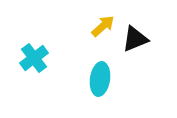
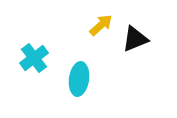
yellow arrow: moved 2 px left, 1 px up
cyan ellipse: moved 21 px left
